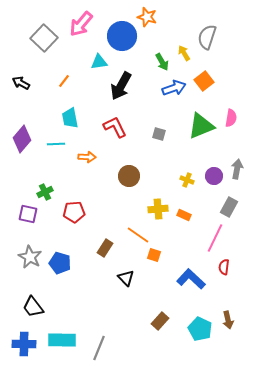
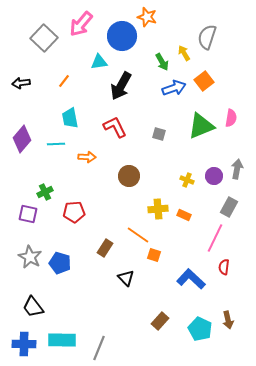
black arrow at (21, 83): rotated 36 degrees counterclockwise
